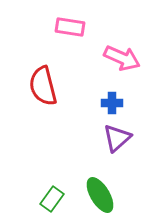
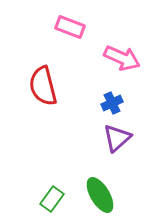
pink rectangle: rotated 12 degrees clockwise
blue cross: rotated 25 degrees counterclockwise
